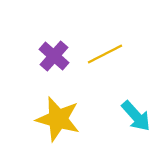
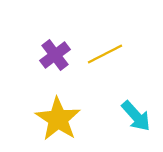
purple cross: moved 1 px right, 1 px up; rotated 12 degrees clockwise
yellow star: rotated 18 degrees clockwise
